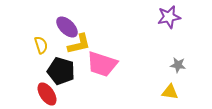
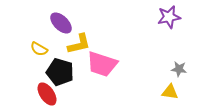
purple ellipse: moved 6 px left, 4 px up
yellow semicircle: moved 2 px left, 4 px down; rotated 138 degrees clockwise
gray star: moved 1 px right, 4 px down
black pentagon: moved 1 px left, 1 px down
